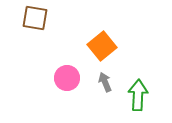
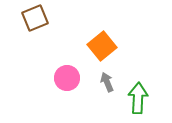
brown square: rotated 32 degrees counterclockwise
gray arrow: moved 2 px right
green arrow: moved 3 px down
